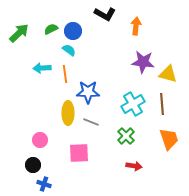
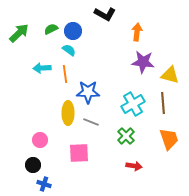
orange arrow: moved 1 px right, 6 px down
yellow triangle: moved 2 px right, 1 px down
brown line: moved 1 px right, 1 px up
